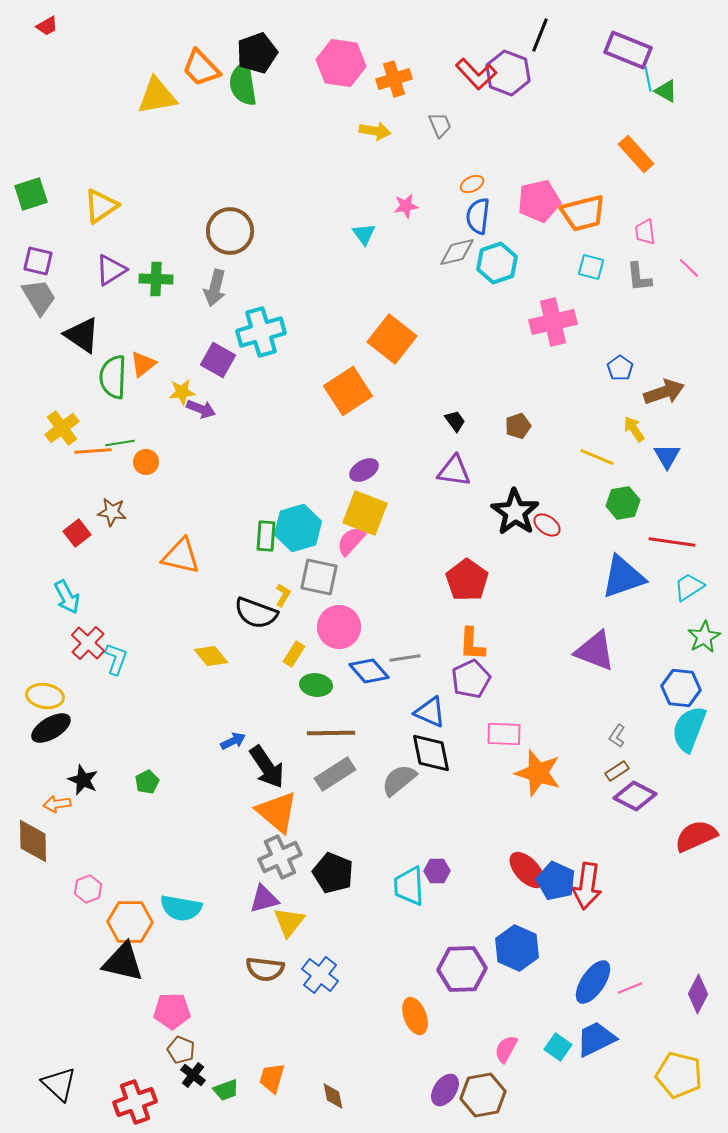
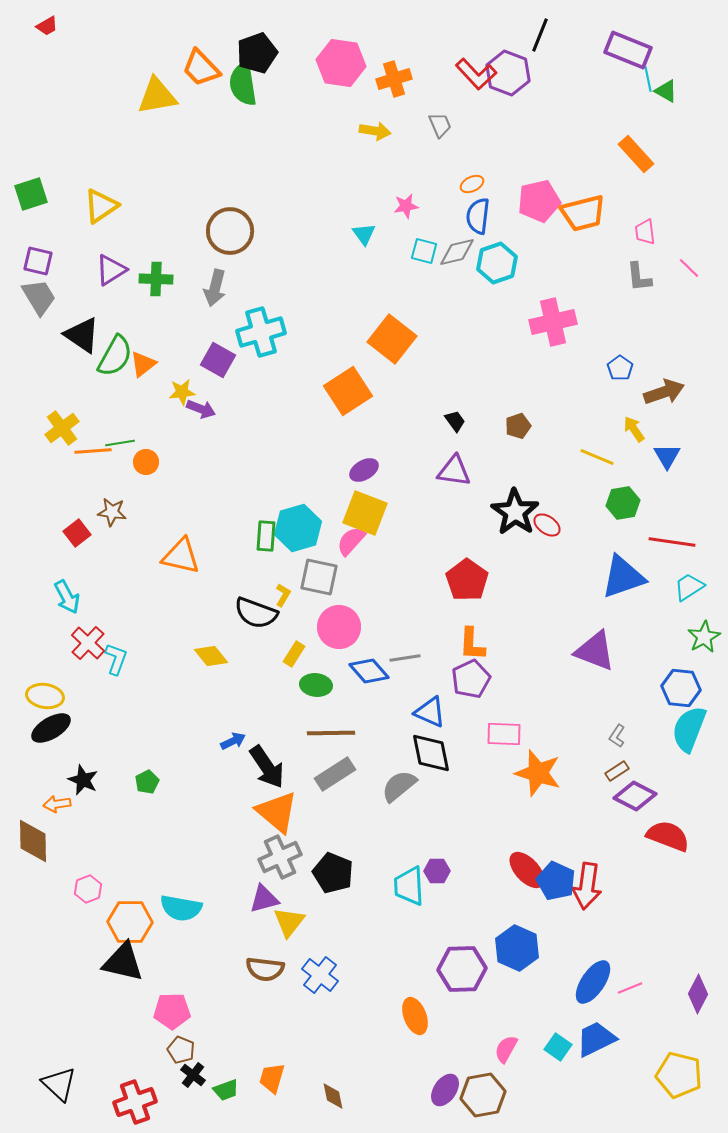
cyan square at (591, 267): moved 167 px left, 16 px up
green semicircle at (113, 377): moved 2 px right, 21 px up; rotated 153 degrees counterclockwise
gray semicircle at (399, 780): moved 6 px down
red semicircle at (696, 836): moved 28 px left; rotated 45 degrees clockwise
